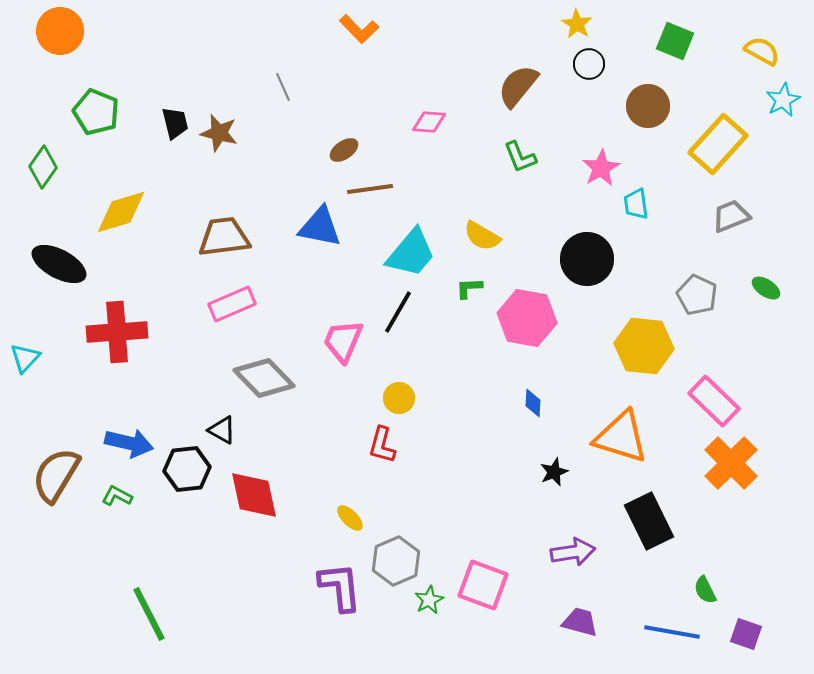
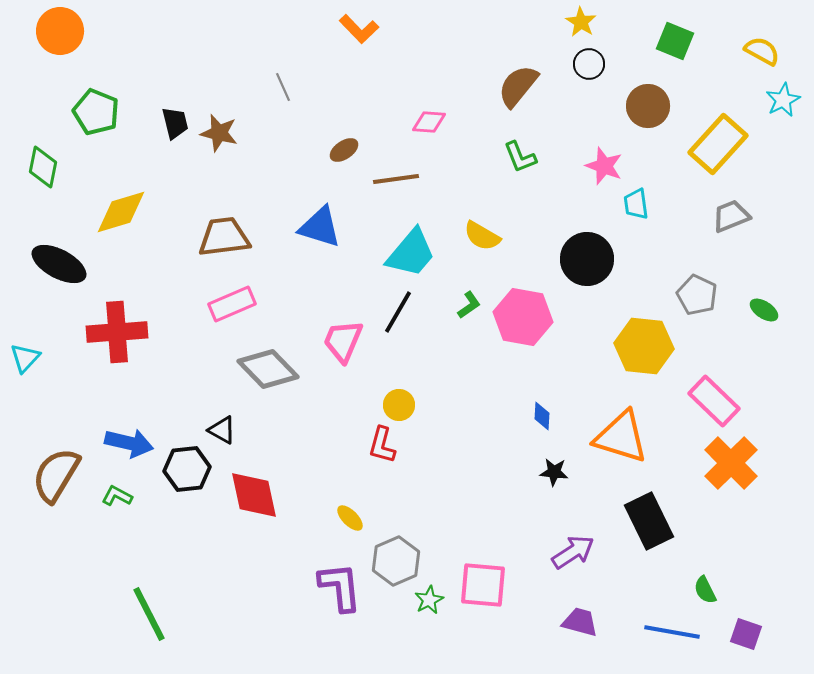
yellow star at (577, 24): moved 4 px right, 2 px up
green diamond at (43, 167): rotated 24 degrees counterclockwise
pink star at (601, 168): moved 3 px right, 2 px up; rotated 21 degrees counterclockwise
brown line at (370, 189): moved 26 px right, 10 px up
blue triangle at (320, 227): rotated 6 degrees clockwise
green L-shape at (469, 288): moved 17 px down; rotated 148 degrees clockwise
green ellipse at (766, 288): moved 2 px left, 22 px down
pink hexagon at (527, 318): moved 4 px left, 1 px up
gray diamond at (264, 378): moved 4 px right, 9 px up
yellow circle at (399, 398): moved 7 px down
blue diamond at (533, 403): moved 9 px right, 13 px down
black star at (554, 472): rotated 28 degrees clockwise
purple arrow at (573, 552): rotated 24 degrees counterclockwise
pink square at (483, 585): rotated 15 degrees counterclockwise
